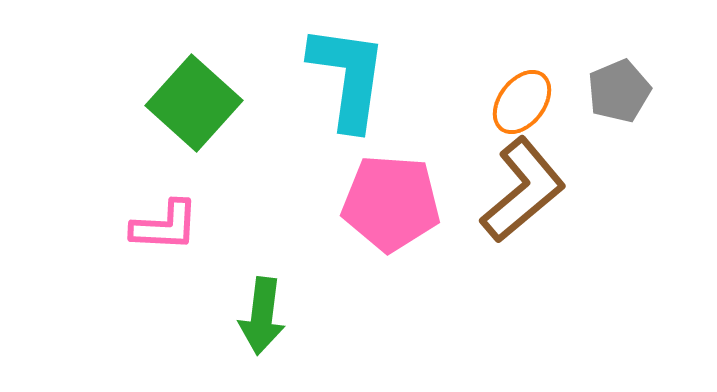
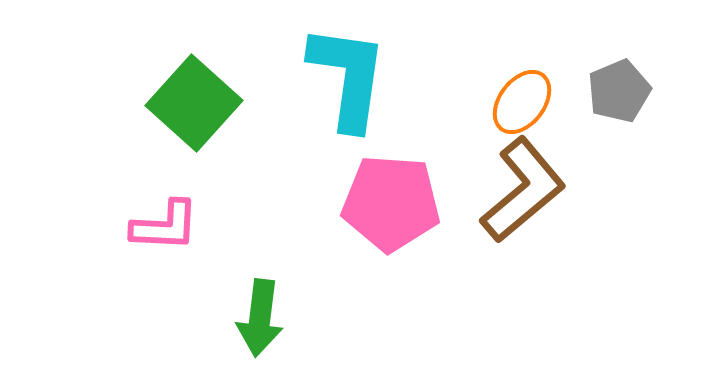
green arrow: moved 2 px left, 2 px down
